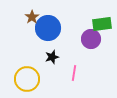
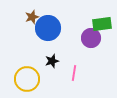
brown star: rotated 16 degrees clockwise
purple circle: moved 1 px up
black star: moved 4 px down
